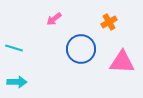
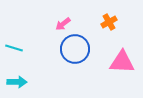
pink arrow: moved 9 px right, 5 px down
blue circle: moved 6 px left
